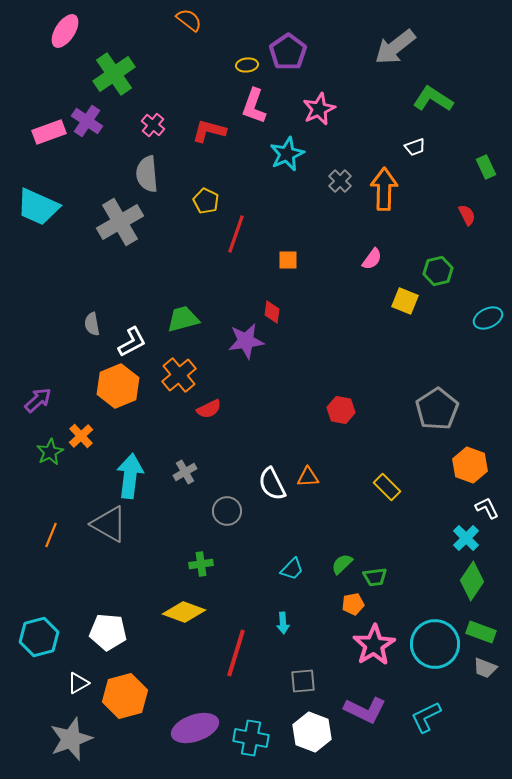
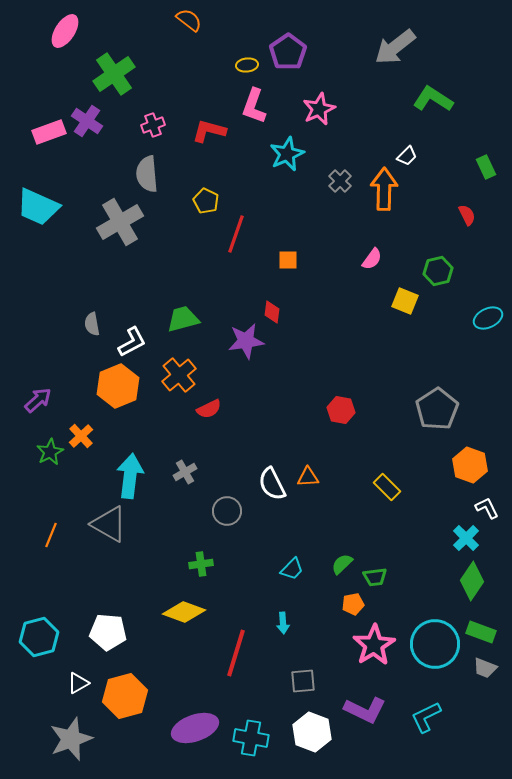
pink cross at (153, 125): rotated 30 degrees clockwise
white trapezoid at (415, 147): moved 8 px left, 9 px down; rotated 25 degrees counterclockwise
